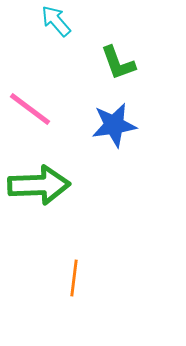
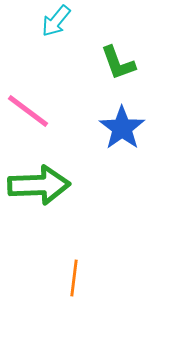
cyan arrow: rotated 100 degrees counterclockwise
pink line: moved 2 px left, 2 px down
blue star: moved 8 px right, 3 px down; rotated 27 degrees counterclockwise
